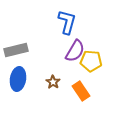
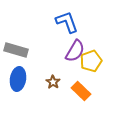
blue L-shape: rotated 35 degrees counterclockwise
gray rectangle: rotated 30 degrees clockwise
yellow pentagon: rotated 25 degrees counterclockwise
orange rectangle: rotated 12 degrees counterclockwise
